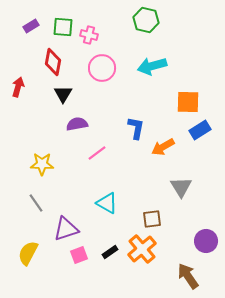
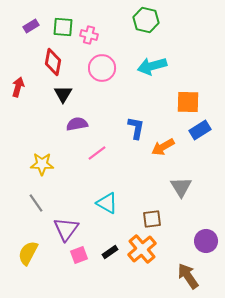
purple triangle: rotated 36 degrees counterclockwise
